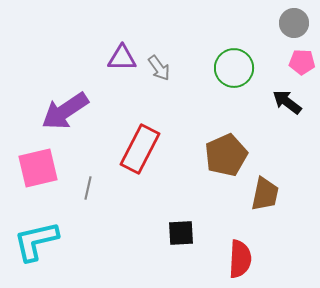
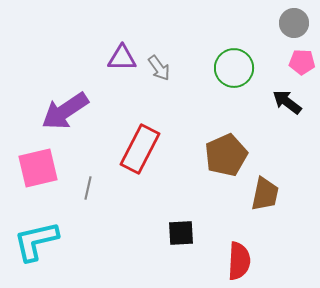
red semicircle: moved 1 px left, 2 px down
